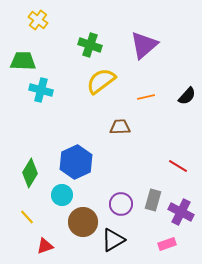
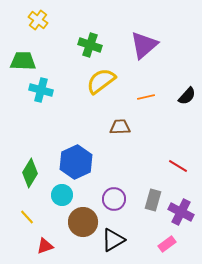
purple circle: moved 7 px left, 5 px up
pink rectangle: rotated 18 degrees counterclockwise
